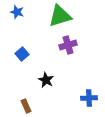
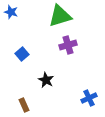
blue star: moved 6 px left
blue cross: rotated 21 degrees counterclockwise
brown rectangle: moved 2 px left, 1 px up
